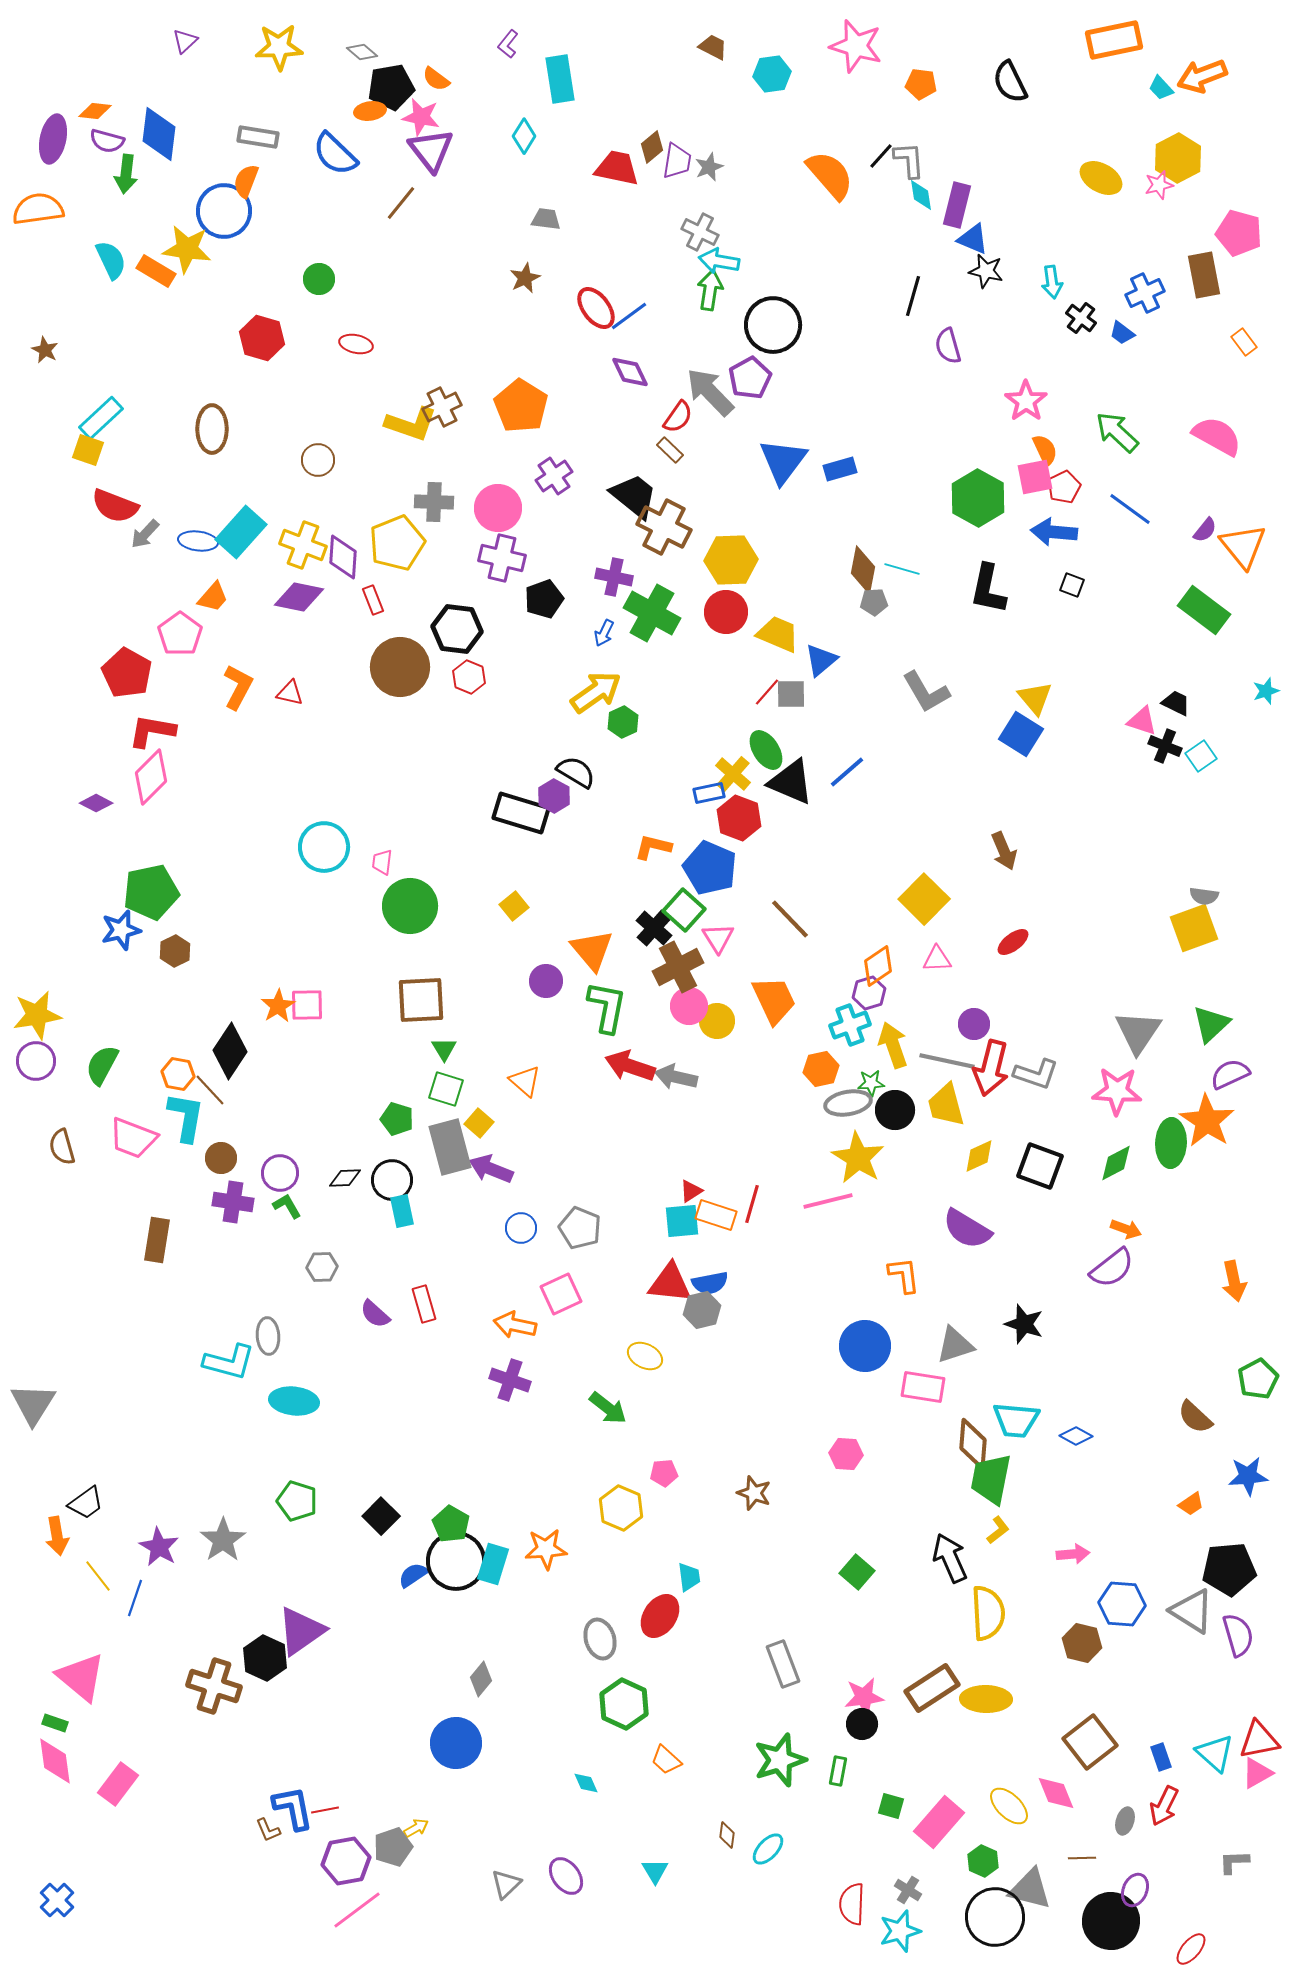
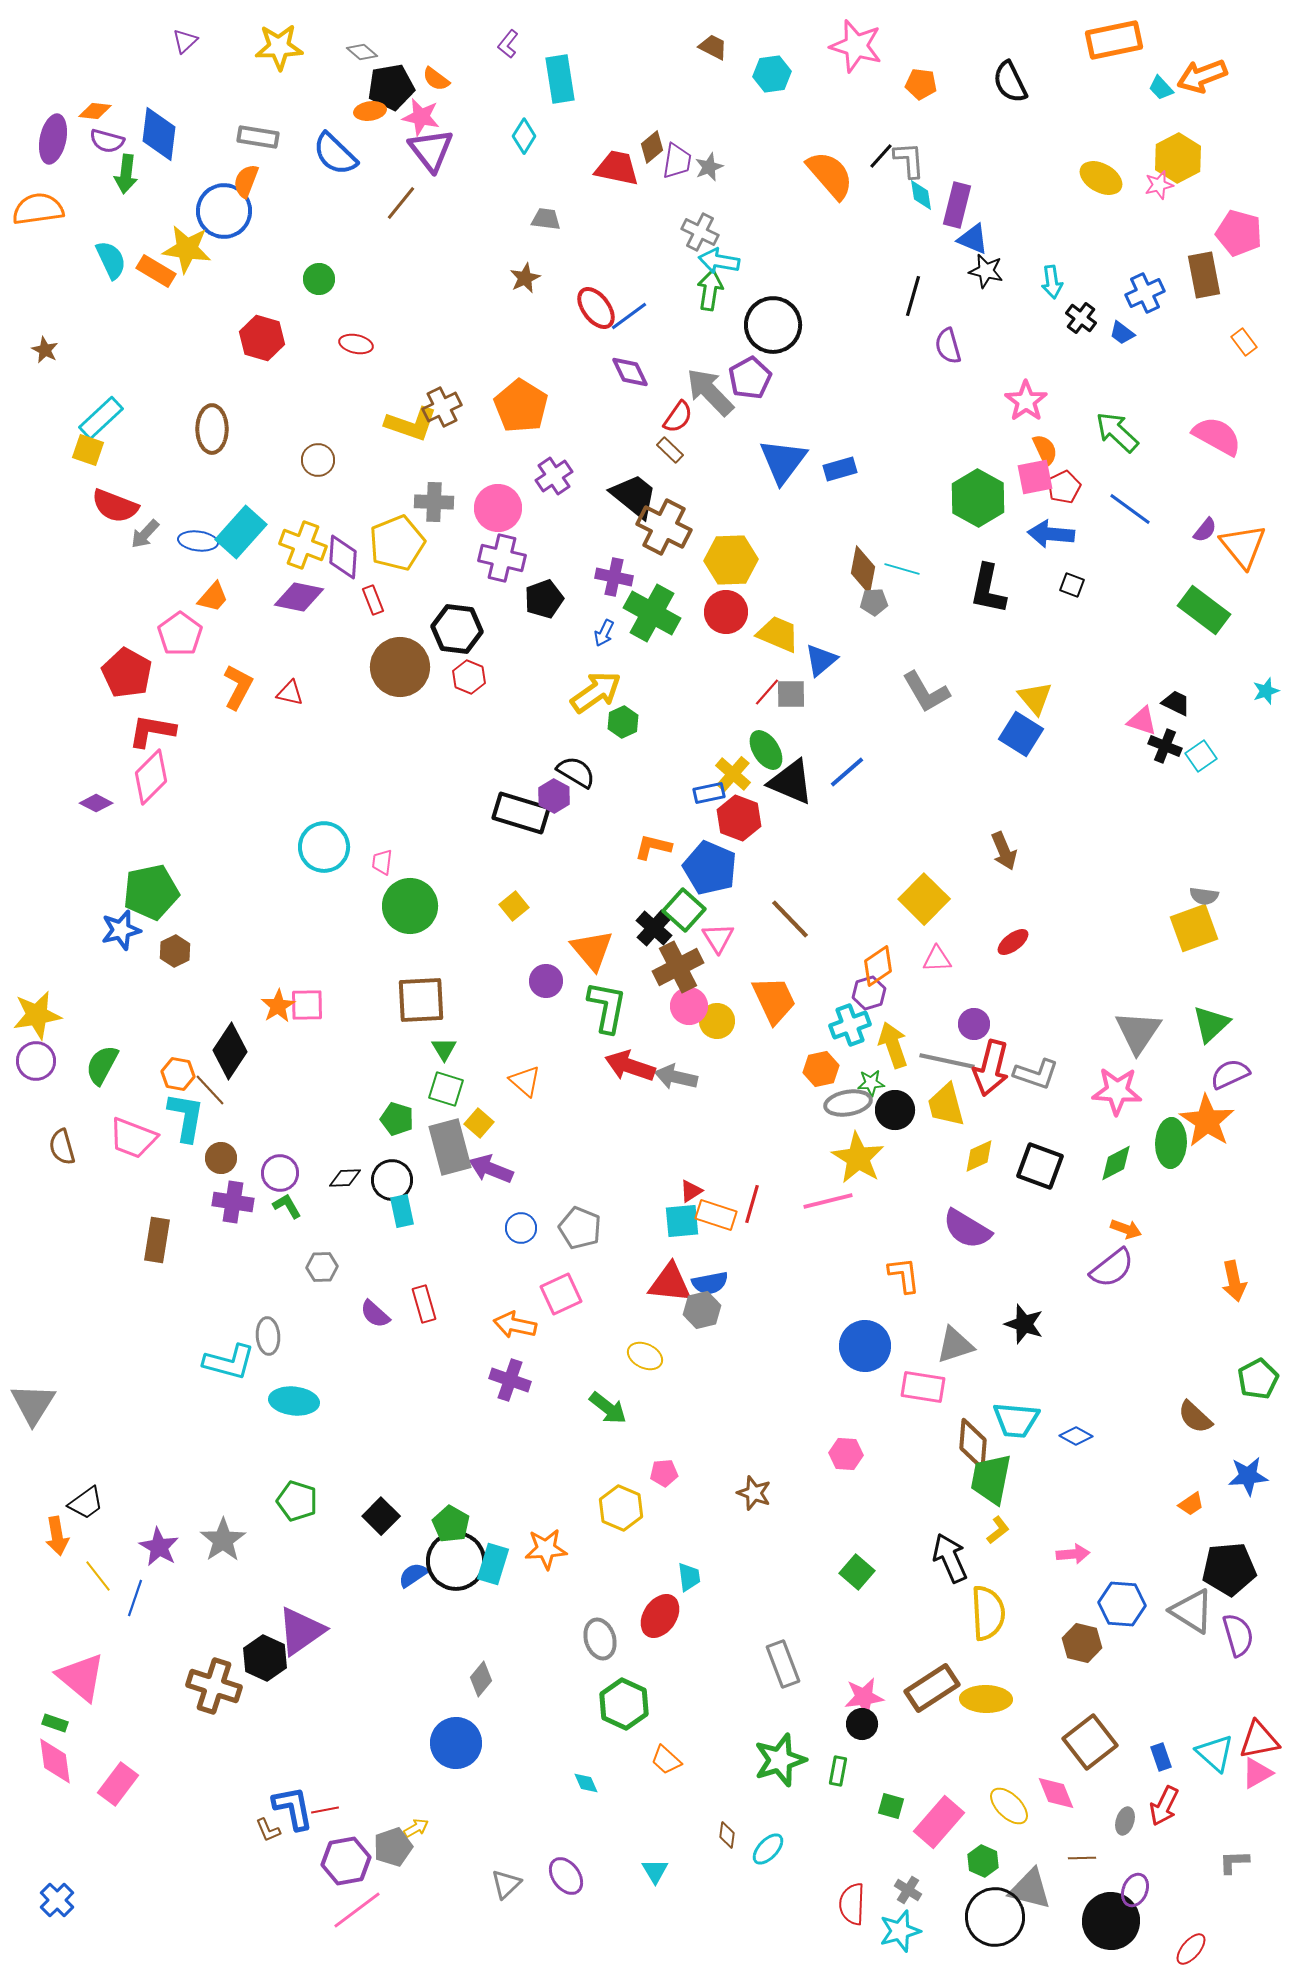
blue arrow at (1054, 532): moved 3 px left, 2 px down
